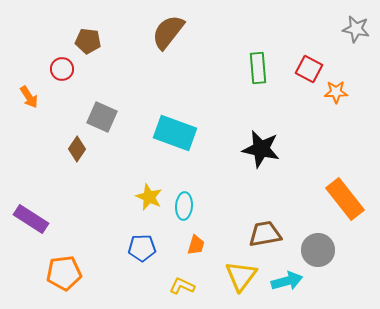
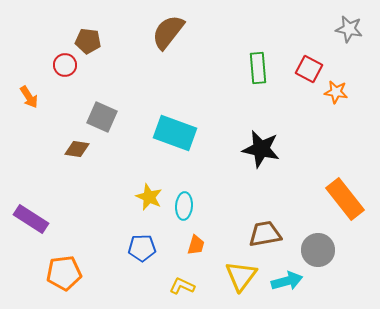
gray star: moved 7 px left
red circle: moved 3 px right, 4 px up
orange star: rotated 10 degrees clockwise
brown diamond: rotated 65 degrees clockwise
